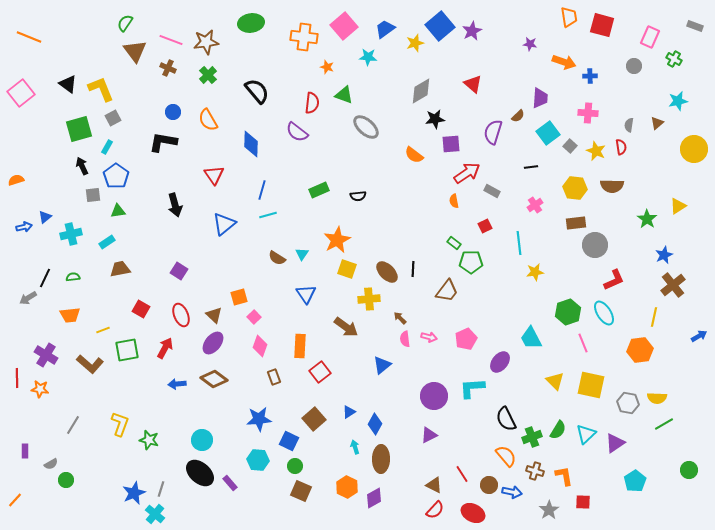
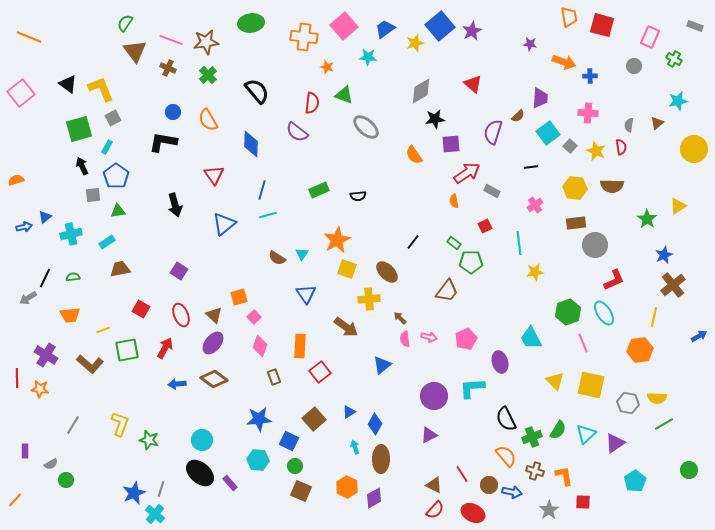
orange semicircle at (414, 155): rotated 18 degrees clockwise
black line at (413, 269): moved 27 px up; rotated 35 degrees clockwise
purple ellipse at (500, 362): rotated 55 degrees counterclockwise
